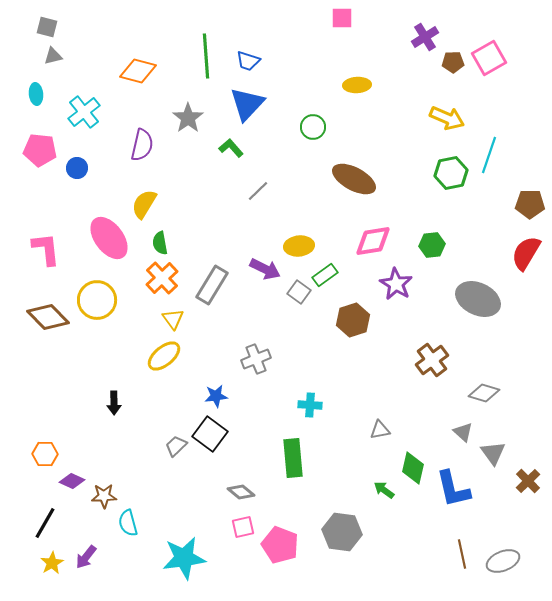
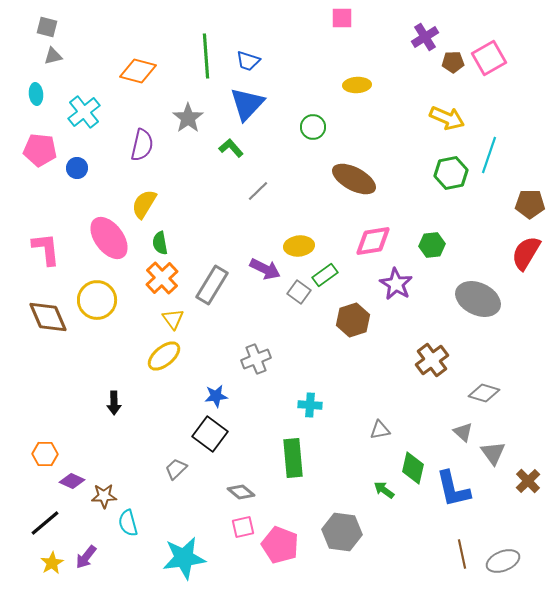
brown diamond at (48, 317): rotated 21 degrees clockwise
gray trapezoid at (176, 446): moved 23 px down
black line at (45, 523): rotated 20 degrees clockwise
